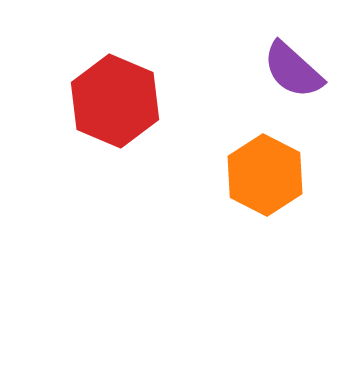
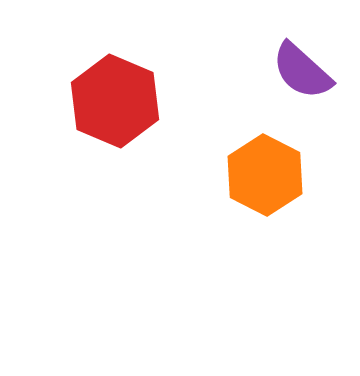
purple semicircle: moved 9 px right, 1 px down
